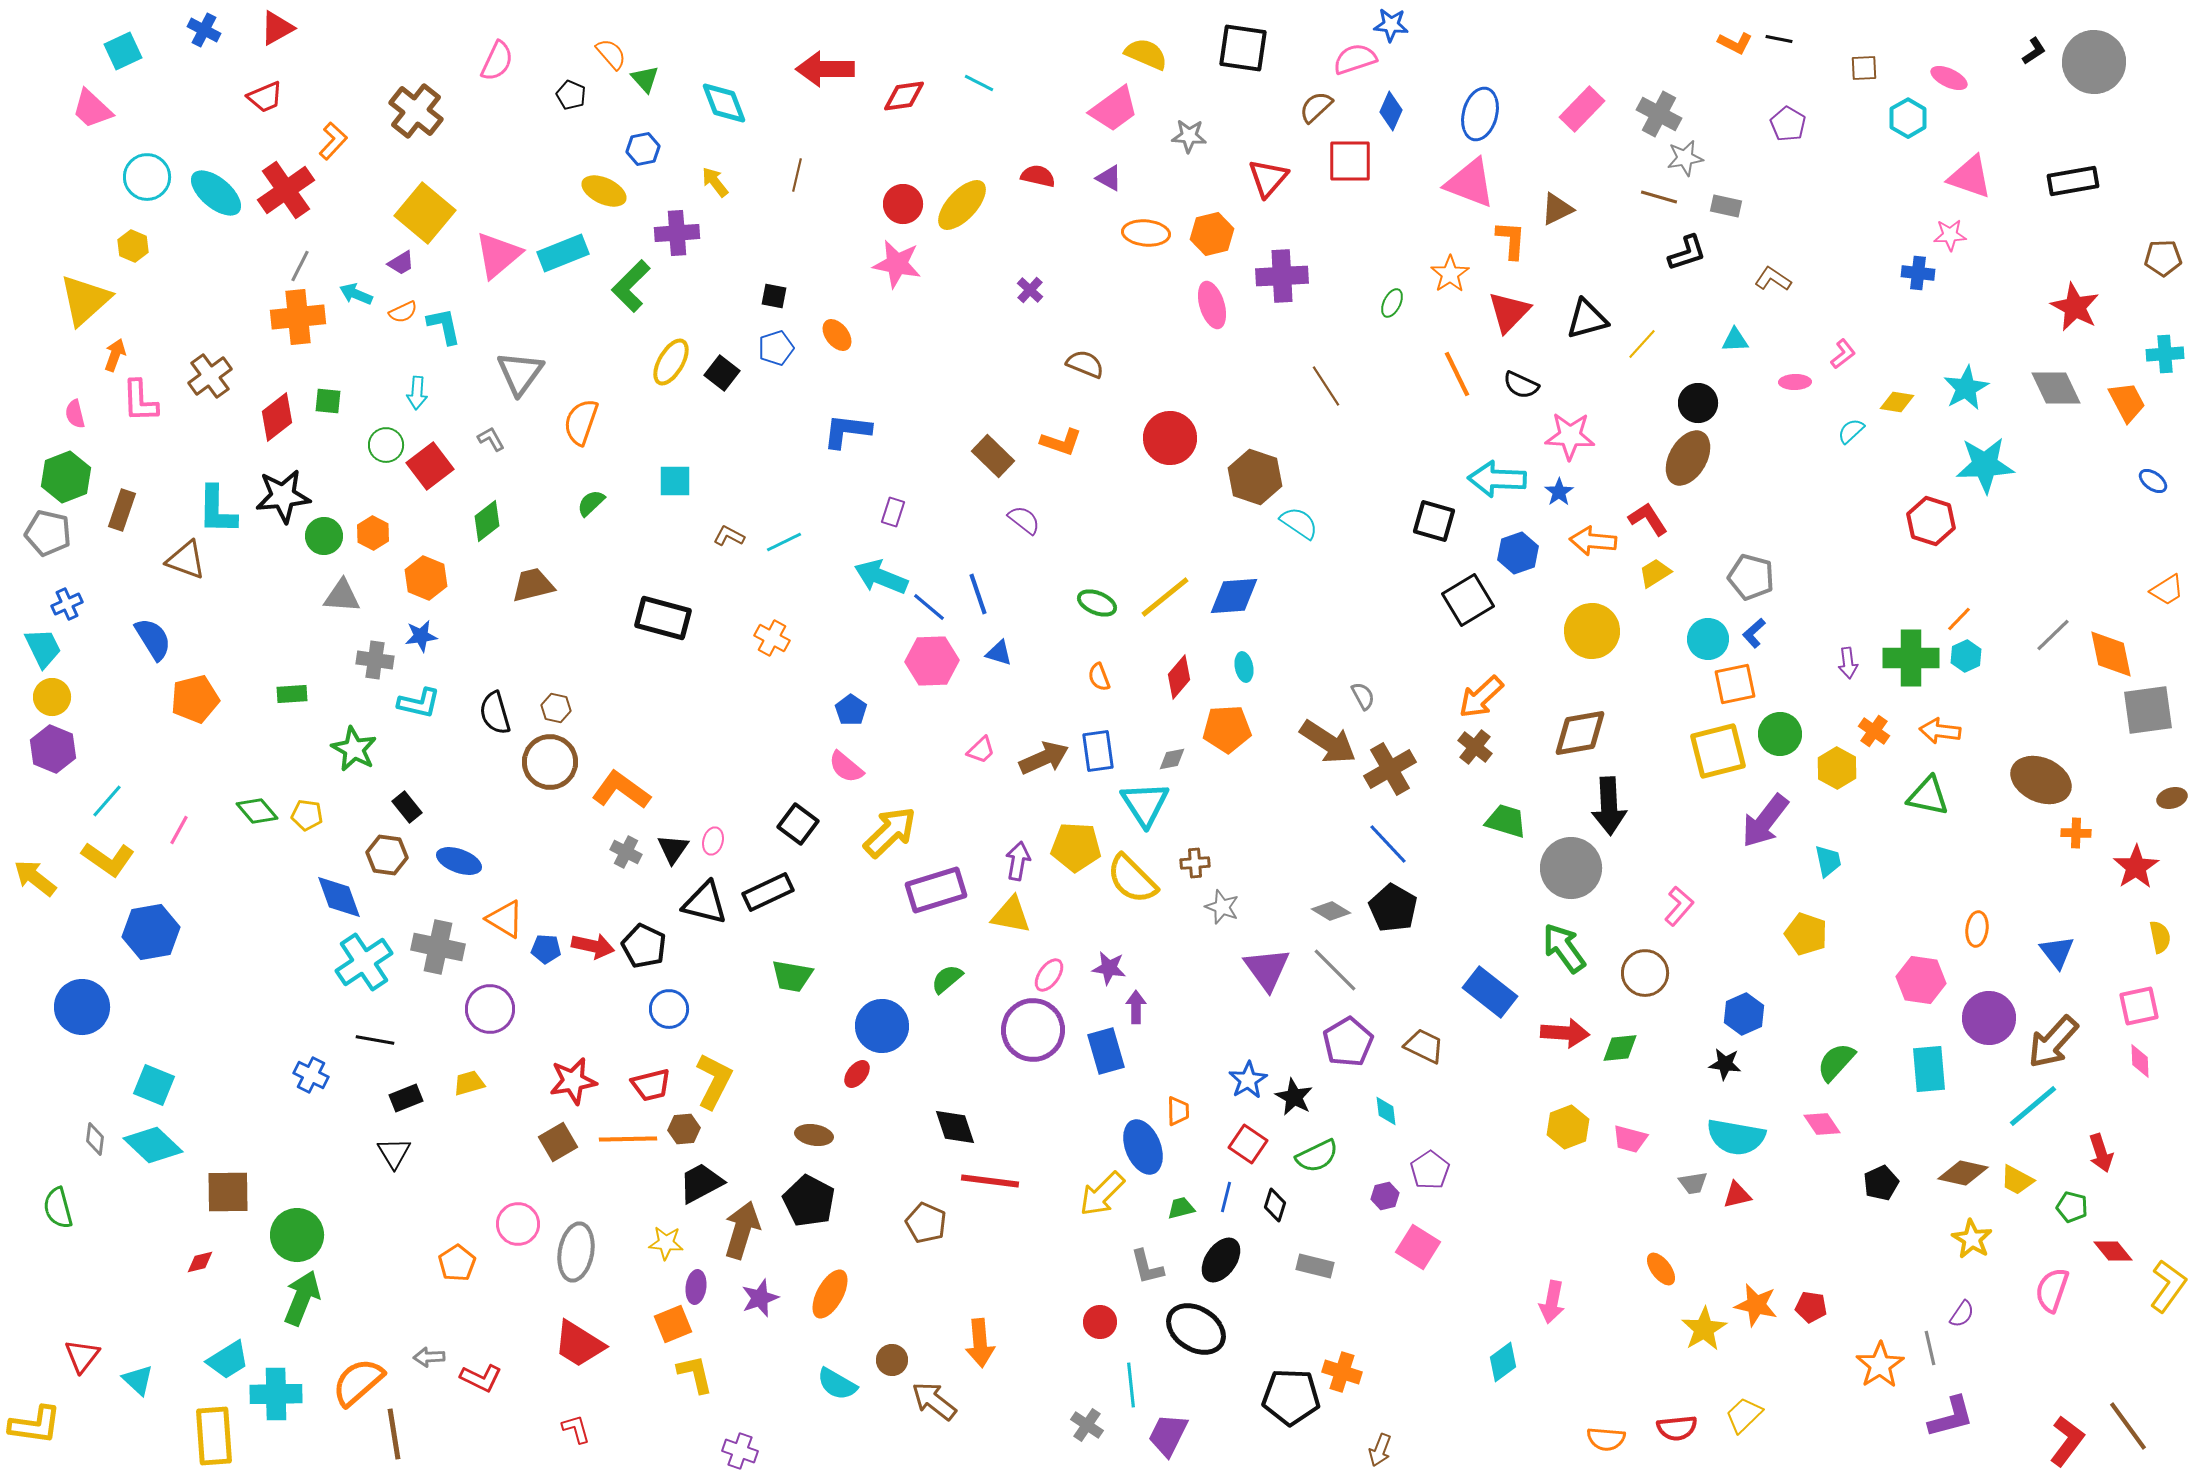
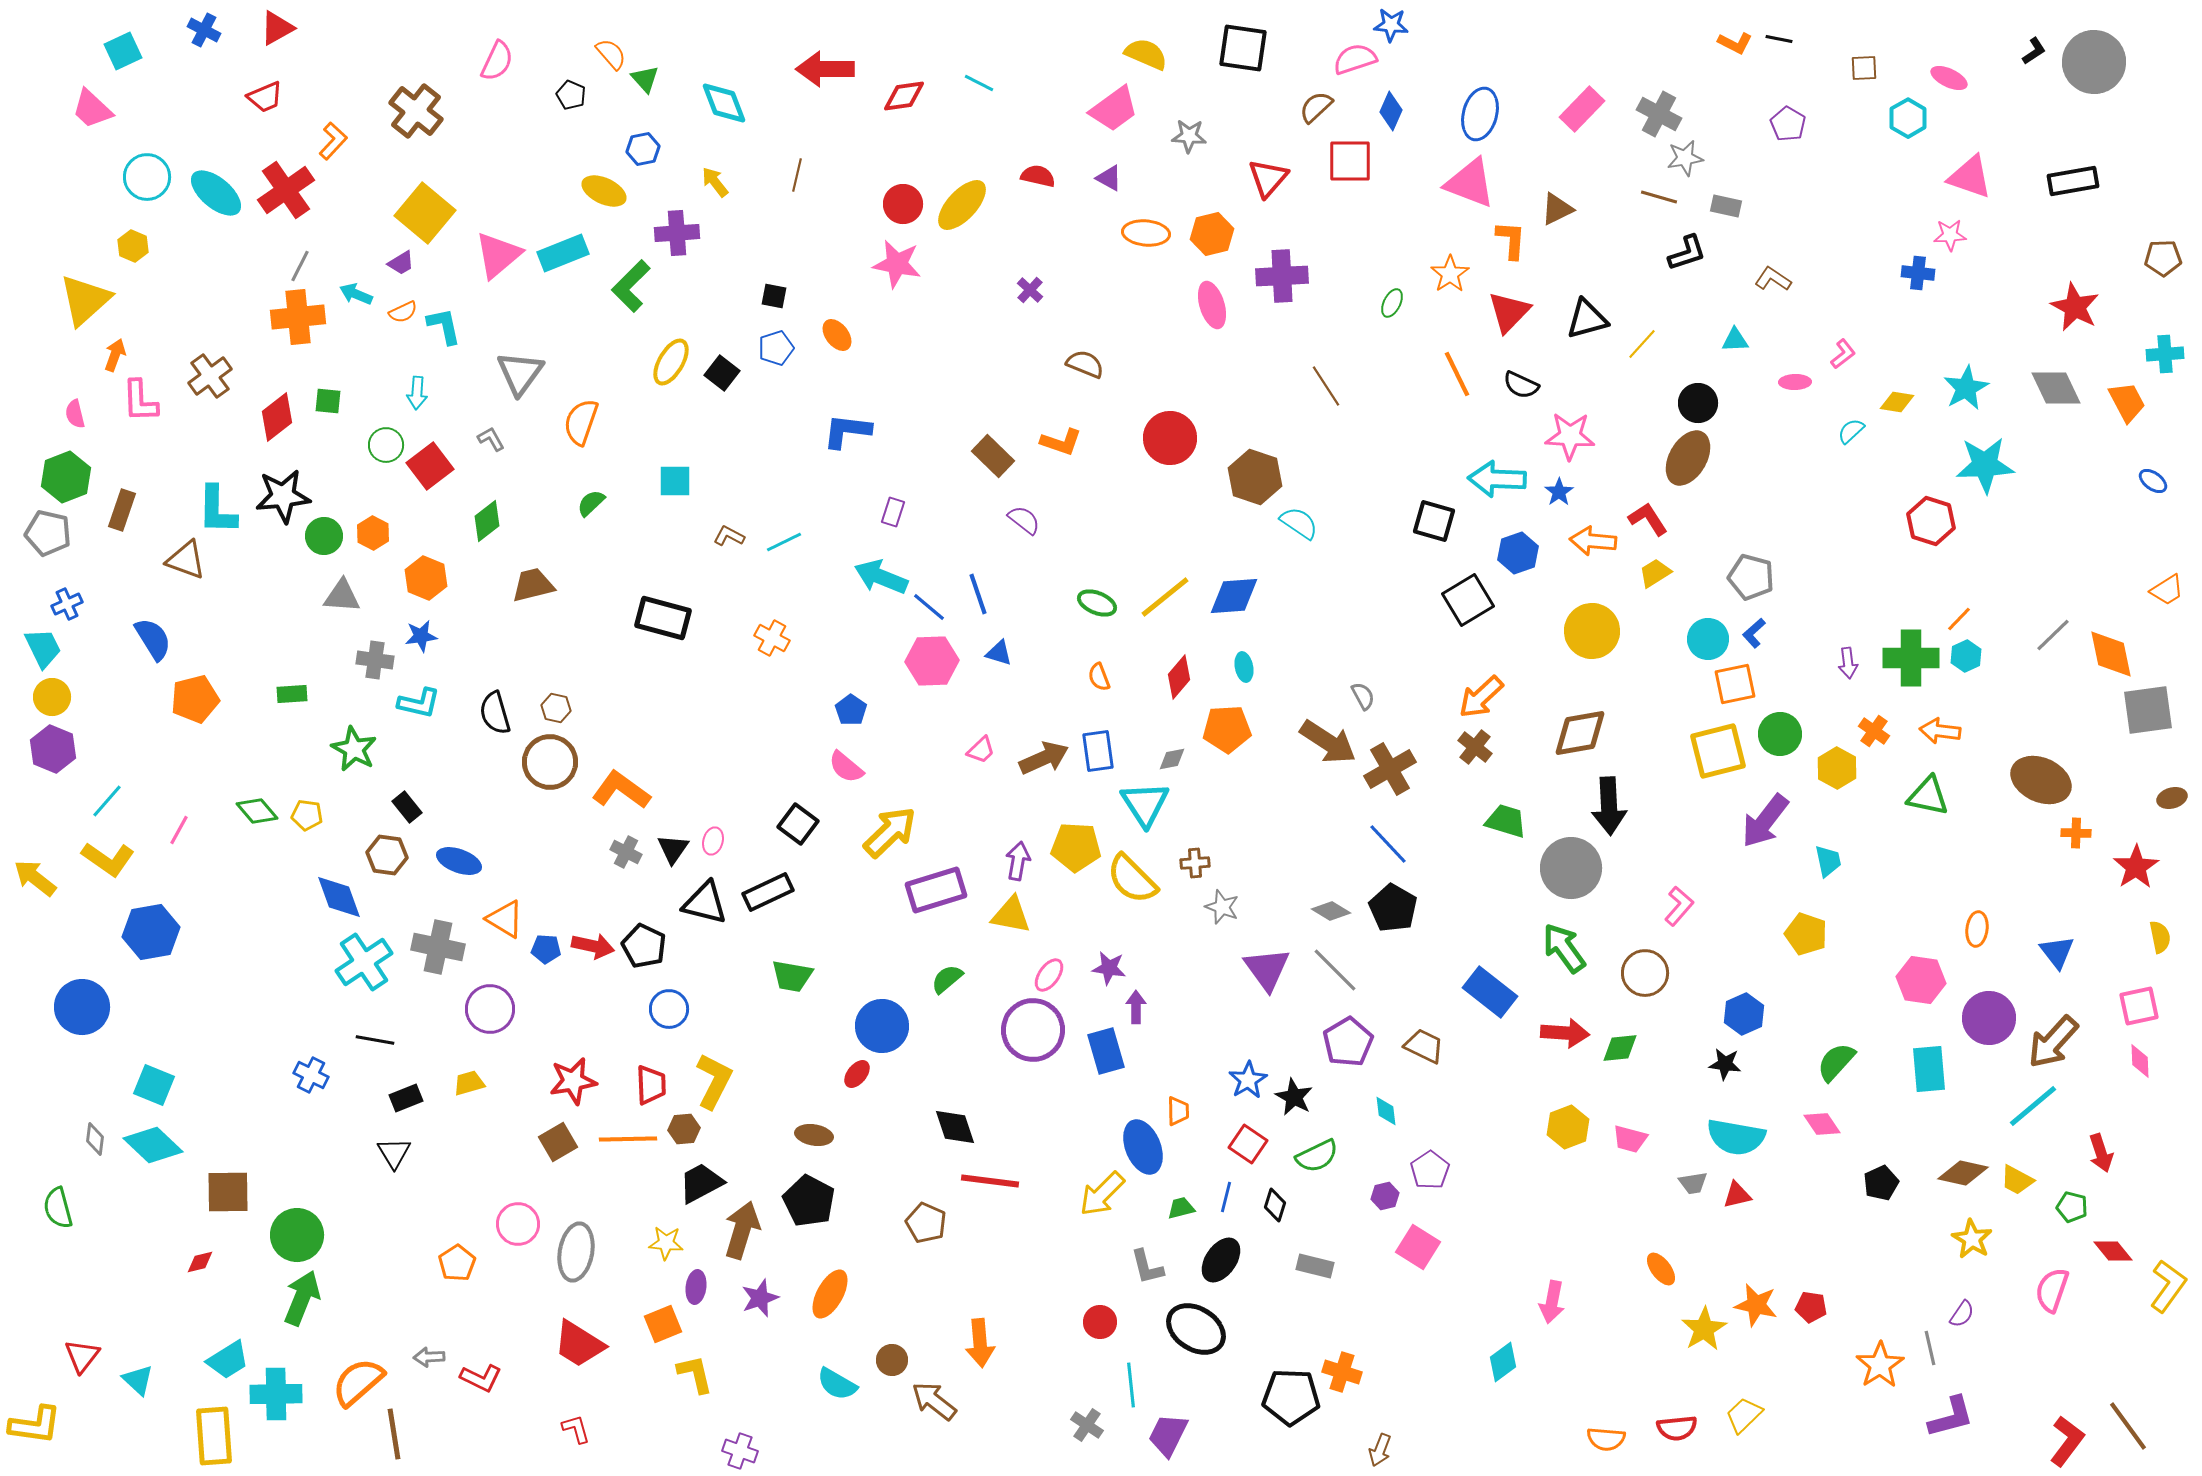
red trapezoid at (651, 1085): rotated 78 degrees counterclockwise
orange square at (673, 1324): moved 10 px left
